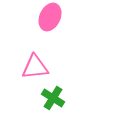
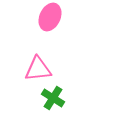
pink triangle: moved 3 px right, 2 px down
